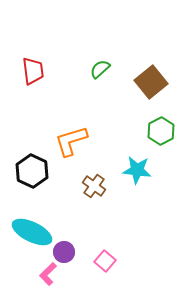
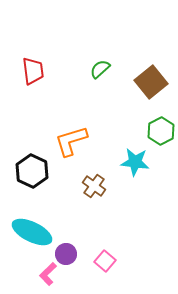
cyan star: moved 2 px left, 8 px up
purple circle: moved 2 px right, 2 px down
